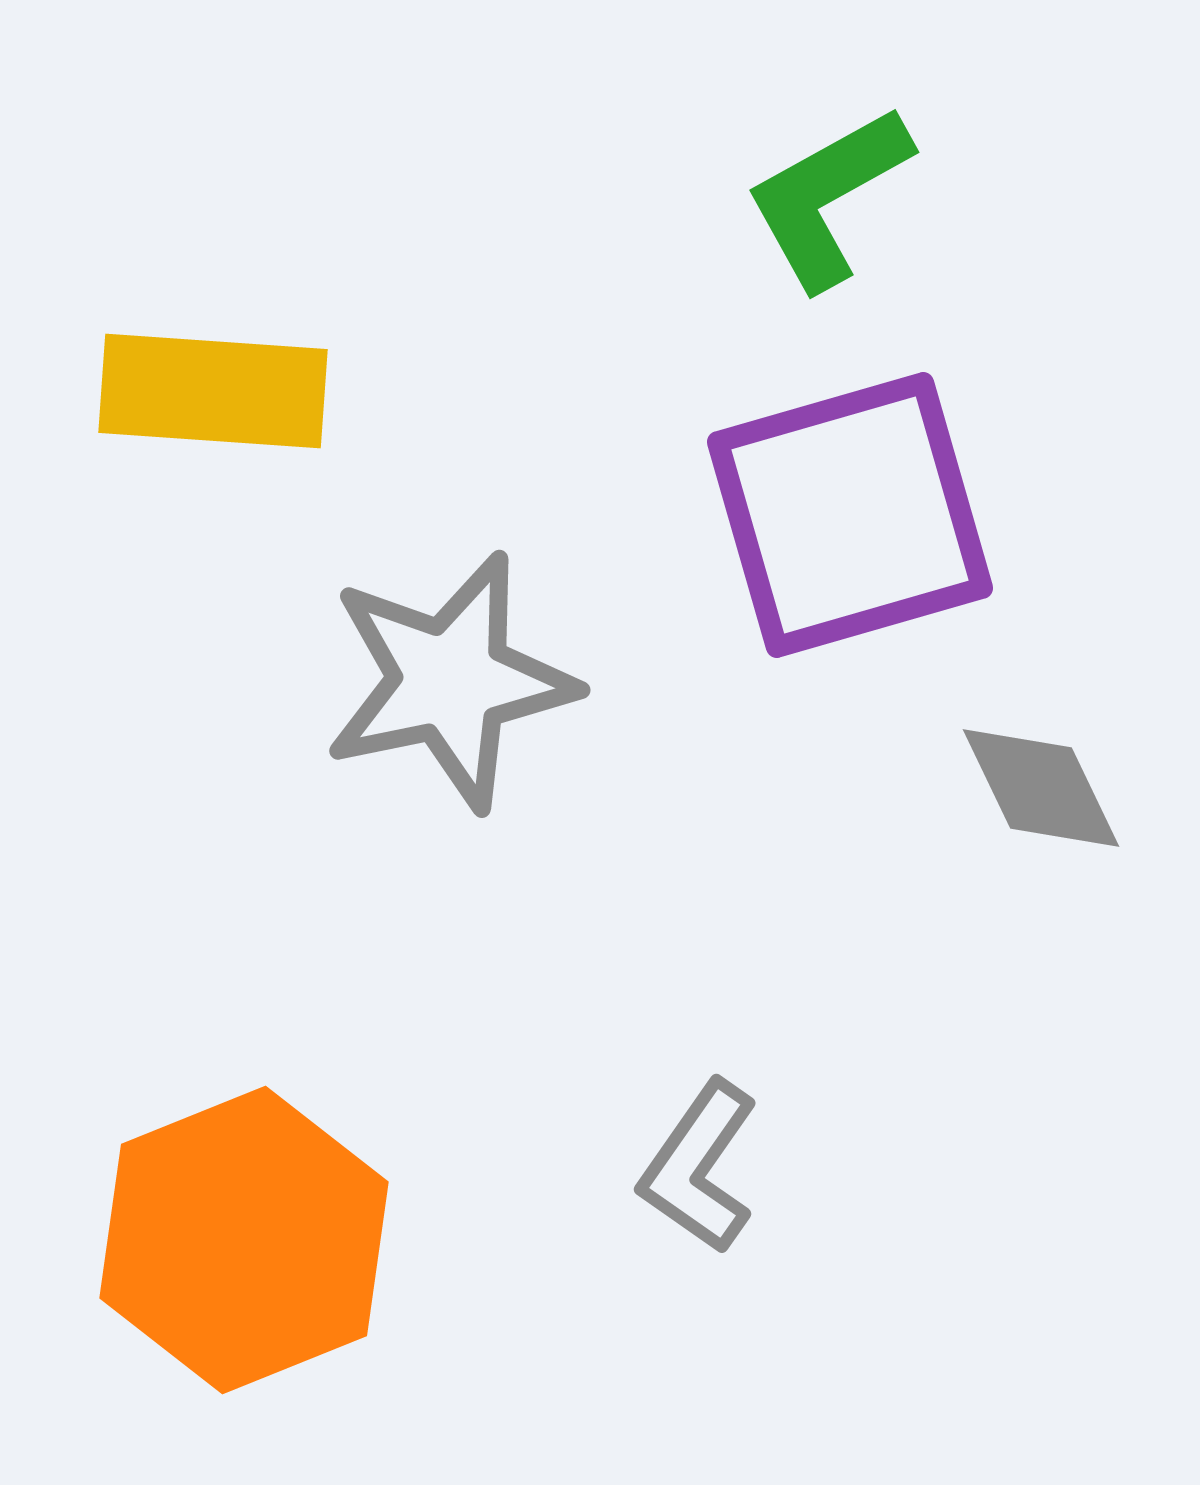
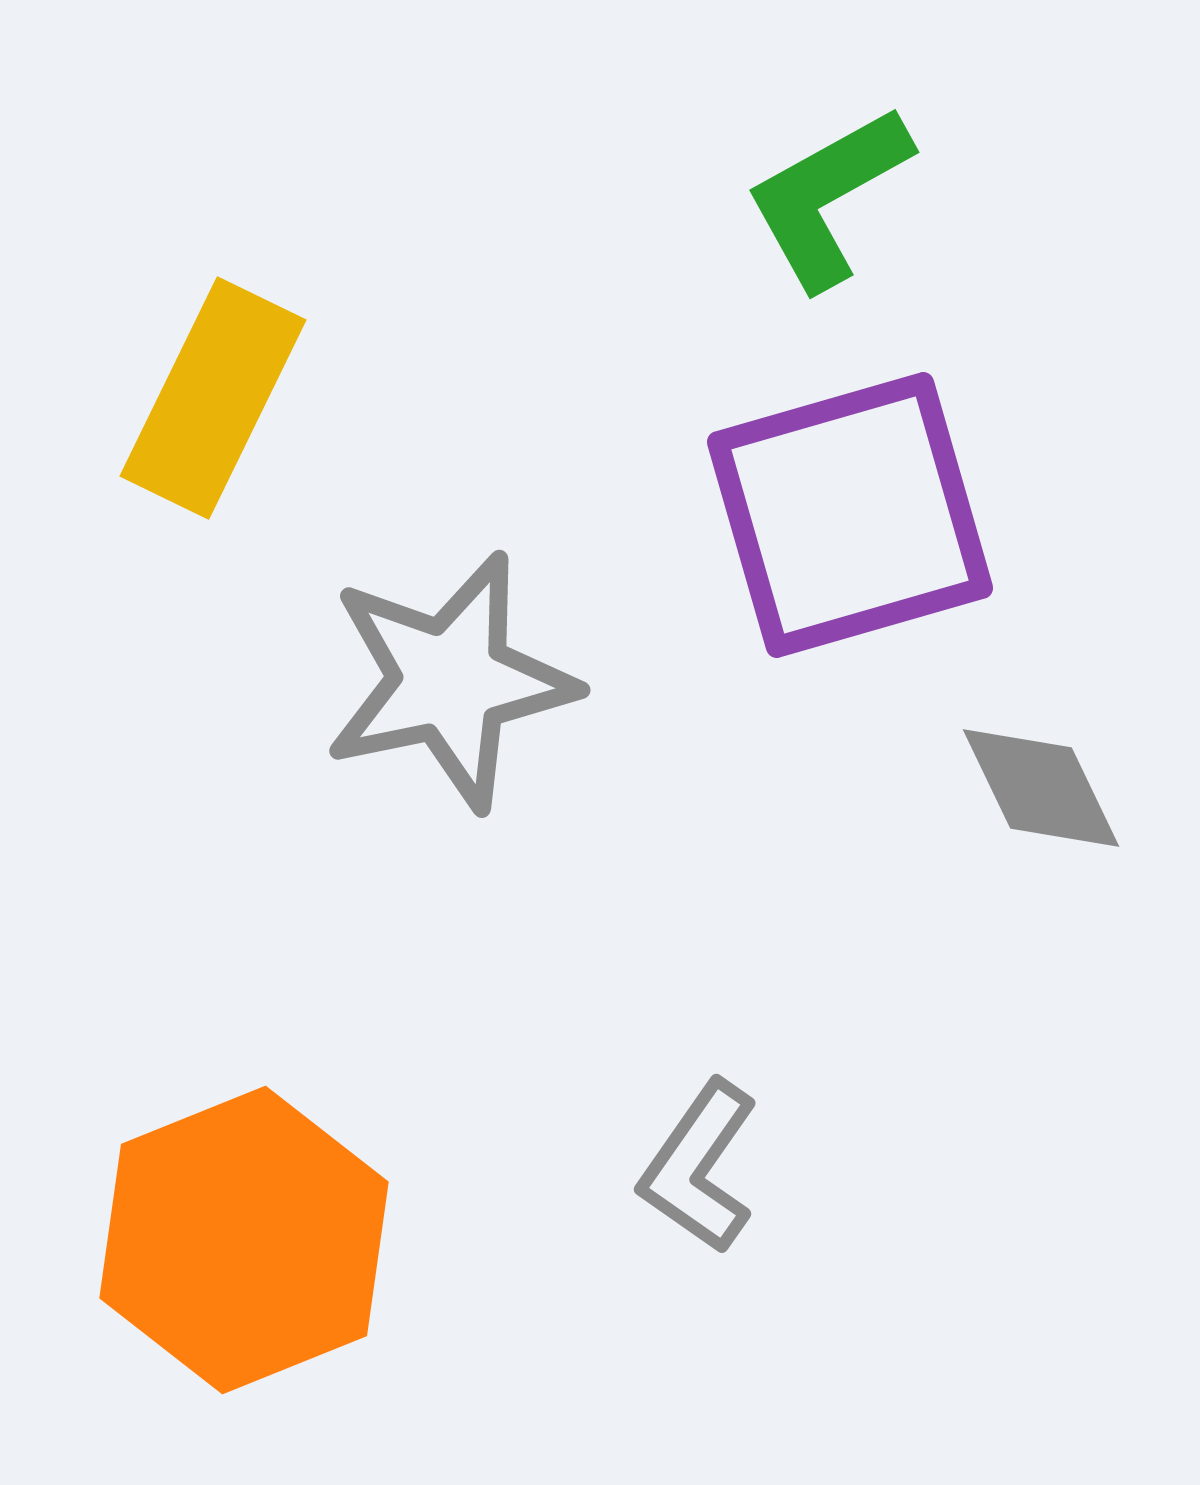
yellow rectangle: moved 7 px down; rotated 68 degrees counterclockwise
